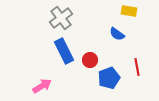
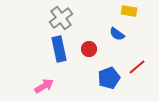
blue rectangle: moved 5 px left, 2 px up; rotated 15 degrees clockwise
red circle: moved 1 px left, 11 px up
red line: rotated 60 degrees clockwise
pink arrow: moved 2 px right
